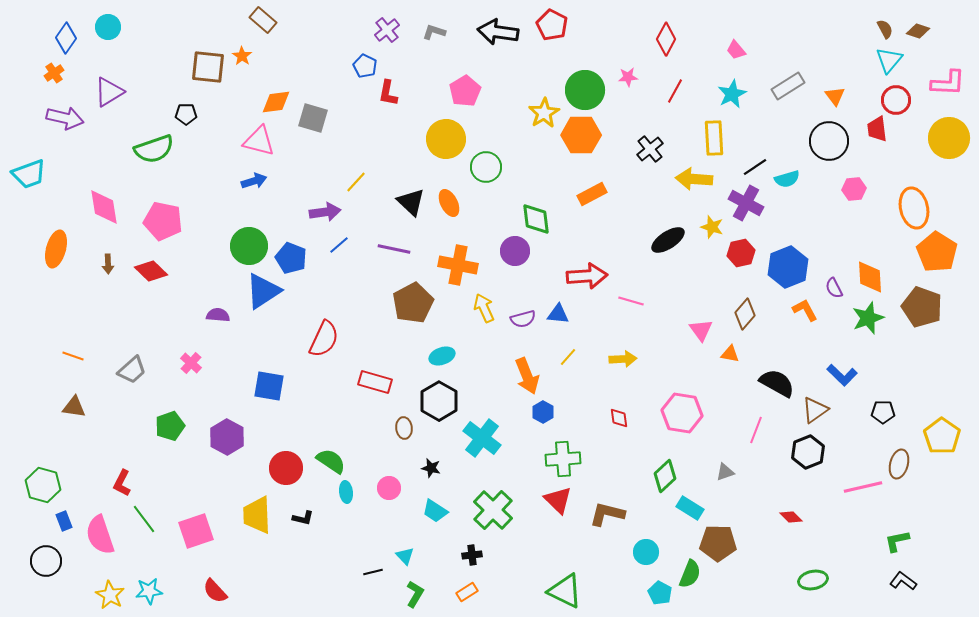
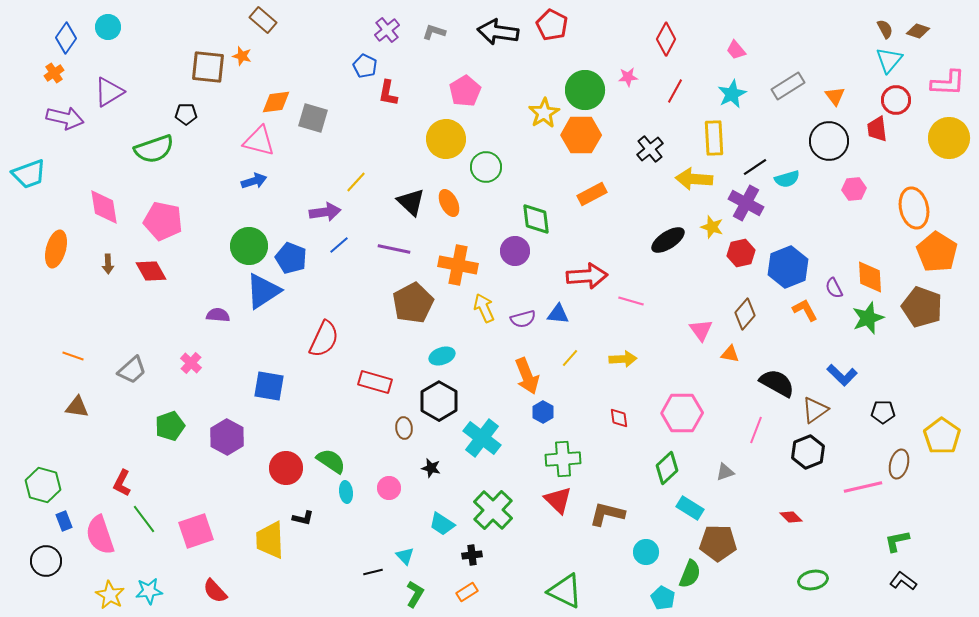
orange star at (242, 56): rotated 18 degrees counterclockwise
red diamond at (151, 271): rotated 16 degrees clockwise
yellow line at (568, 357): moved 2 px right, 1 px down
brown triangle at (74, 407): moved 3 px right
pink hexagon at (682, 413): rotated 9 degrees counterclockwise
green diamond at (665, 476): moved 2 px right, 8 px up
cyan trapezoid at (435, 511): moved 7 px right, 13 px down
yellow trapezoid at (257, 515): moved 13 px right, 25 px down
cyan pentagon at (660, 593): moved 3 px right, 5 px down
